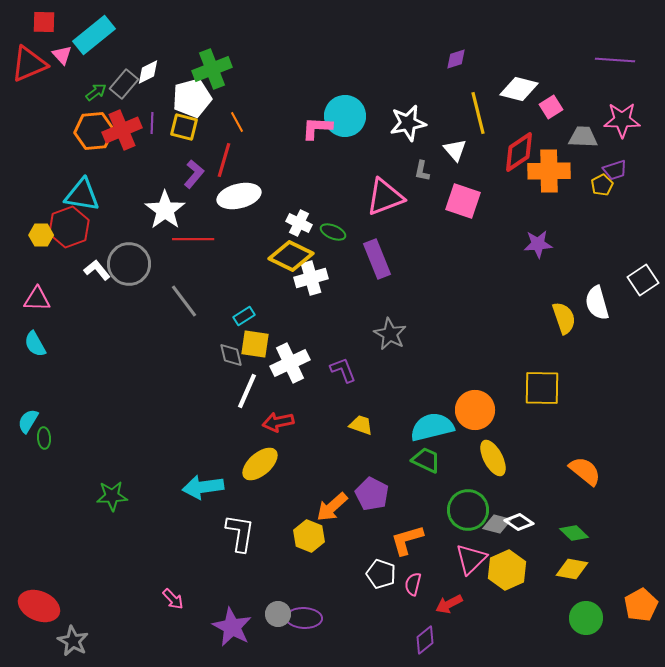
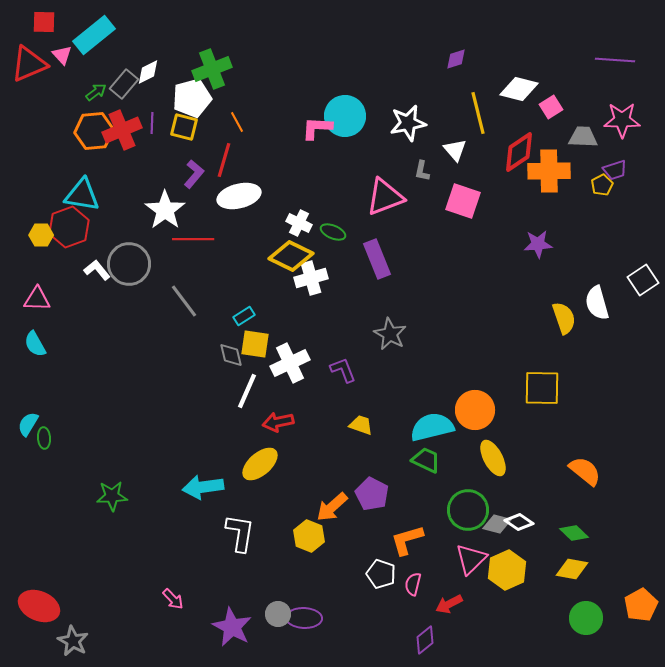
cyan semicircle at (28, 421): moved 3 px down
